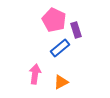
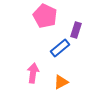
pink pentagon: moved 9 px left, 4 px up
purple rectangle: rotated 35 degrees clockwise
pink arrow: moved 2 px left, 1 px up
